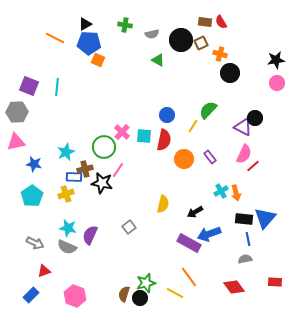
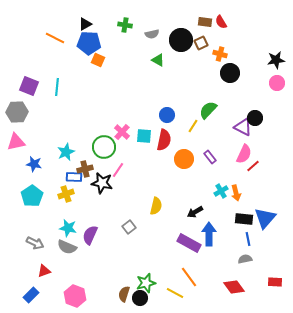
yellow semicircle at (163, 204): moved 7 px left, 2 px down
blue arrow at (209, 234): rotated 110 degrees clockwise
